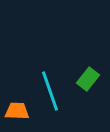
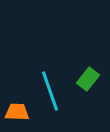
orange trapezoid: moved 1 px down
